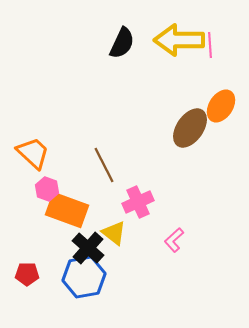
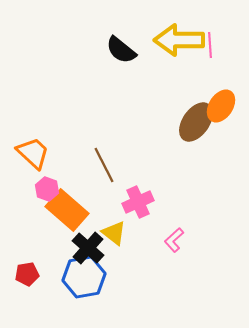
black semicircle: moved 1 px left, 7 px down; rotated 104 degrees clockwise
brown ellipse: moved 6 px right, 6 px up
orange rectangle: rotated 21 degrees clockwise
red pentagon: rotated 10 degrees counterclockwise
